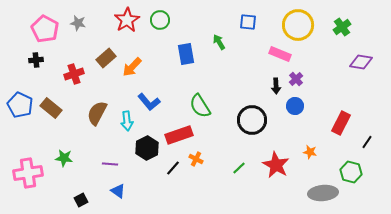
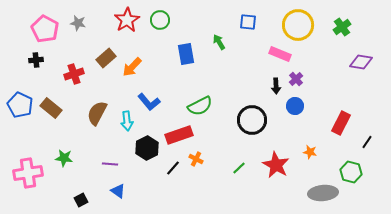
green semicircle at (200, 106): rotated 85 degrees counterclockwise
